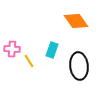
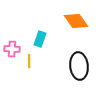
cyan rectangle: moved 12 px left, 11 px up
yellow line: rotated 32 degrees clockwise
